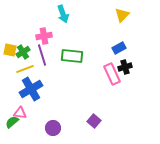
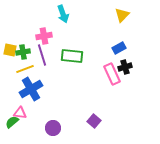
green cross: rotated 24 degrees clockwise
